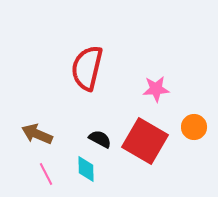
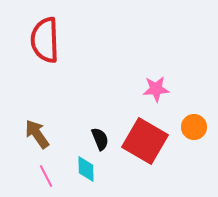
red semicircle: moved 42 px left, 28 px up; rotated 15 degrees counterclockwise
brown arrow: rotated 32 degrees clockwise
black semicircle: rotated 40 degrees clockwise
pink line: moved 2 px down
